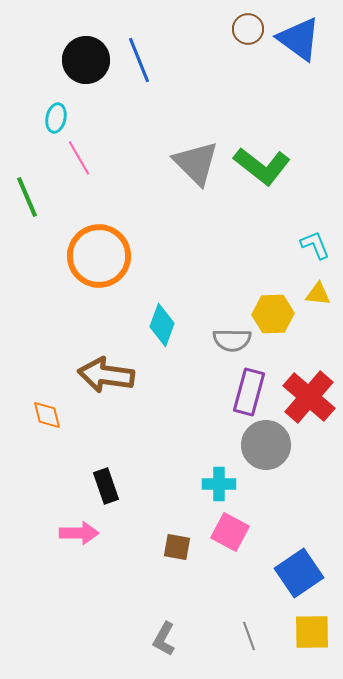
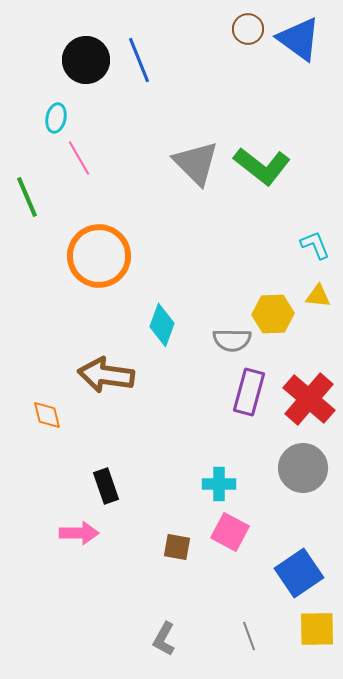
yellow triangle: moved 2 px down
red cross: moved 2 px down
gray circle: moved 37 px right, 23 px down
yellow square: moved 5 px right, 3 px up
